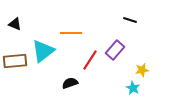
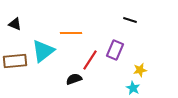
purple rectangle: rotated 18 degrees counterclockwise
yellow star: moved 2 px left
black semicircle: moved 4 px right, 4 px up
